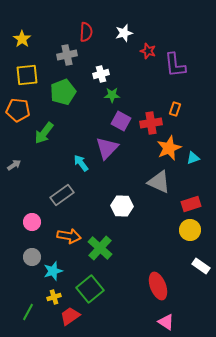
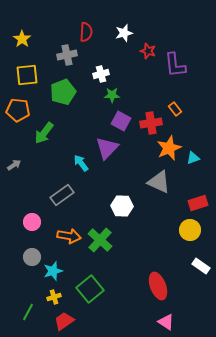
orange rectangle: rotated 56 degrees counterclockwise
red rectangle: moved 7 px right, 1 px up
green cross: moved 8 px up
red trapezoid: moved 6 px left, 5 px down
